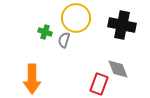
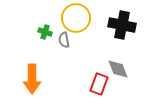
gray semicircle: rotated 28 degrees counterclockwise
